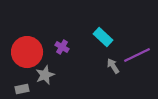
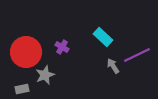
red circle: moved 1 px left
